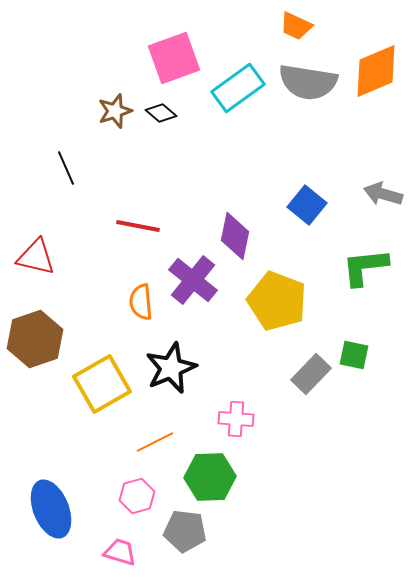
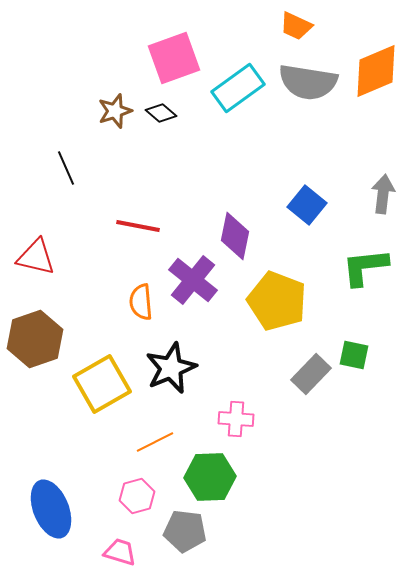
gray arrow: rotated 81 degrees clockwise
